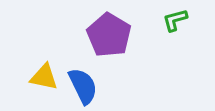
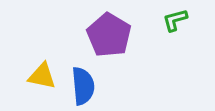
yellow triangle: moved 2 px left, 1 px up
blue semicircle: rotated 21 degrees clockwise
